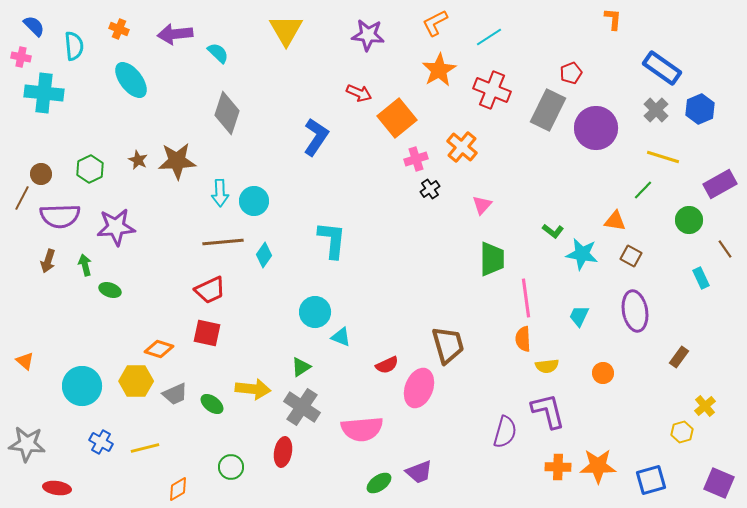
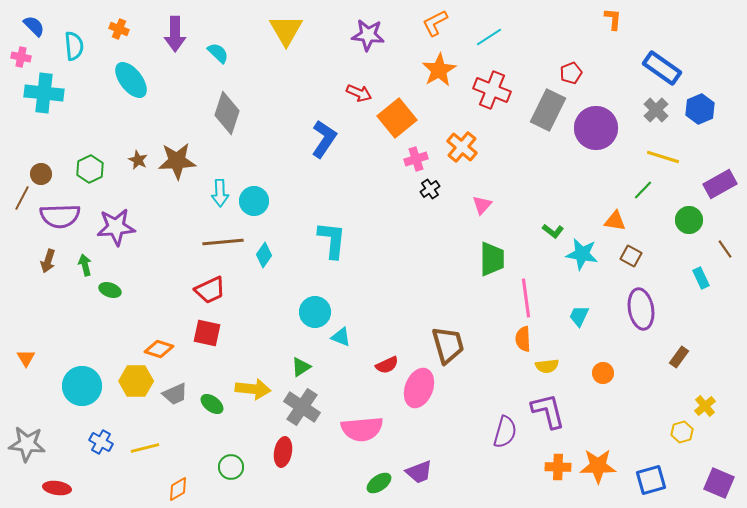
purple arrow at (175, 34): rotated 84 degrees counterclockwise
blue L-shape at (316, 137): moved 8 px right, 2 px down
purple ellipse at (635, 311): moved 6 px right, 2 px up
orange triangle at (25, 361): moved 1 px right, 3 px up; rotated 18 degrees clockwise
